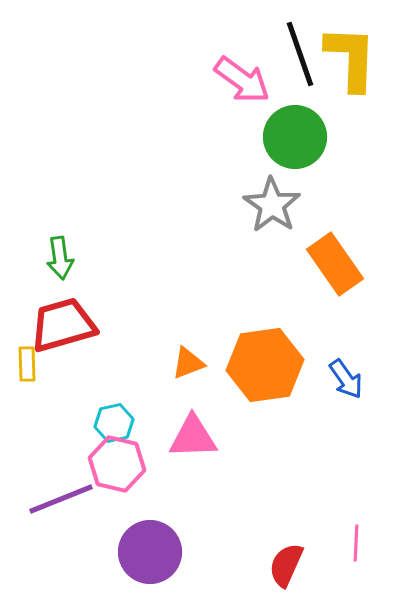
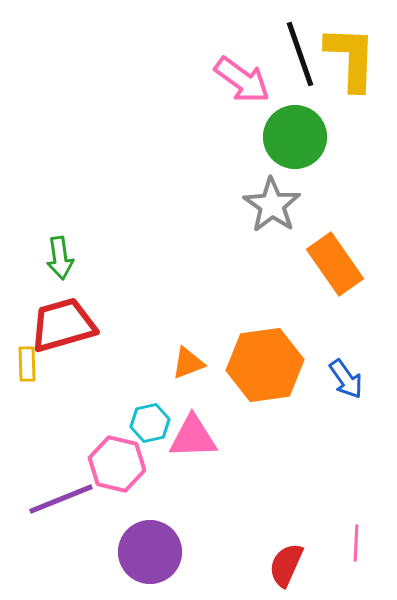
cyan hexagon: moved 36 px right
